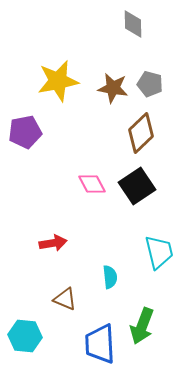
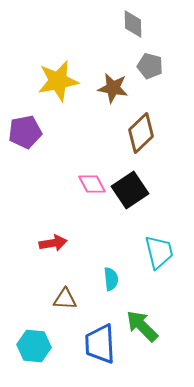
gray pentagon: moved 18 px up
black square: moved 7 px left, 4 px down
cyan semicircle: moved 1 px right, 2 px down
brown triangle: rotated 20 degrees counterclockwise
green arrow: rotated 114 degrees clockwise
cyan hexagon: moved 9 px right, 10 px down
